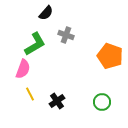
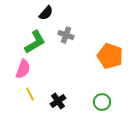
green L-shape: moved 2 px up
black cross: moved 1 px right
